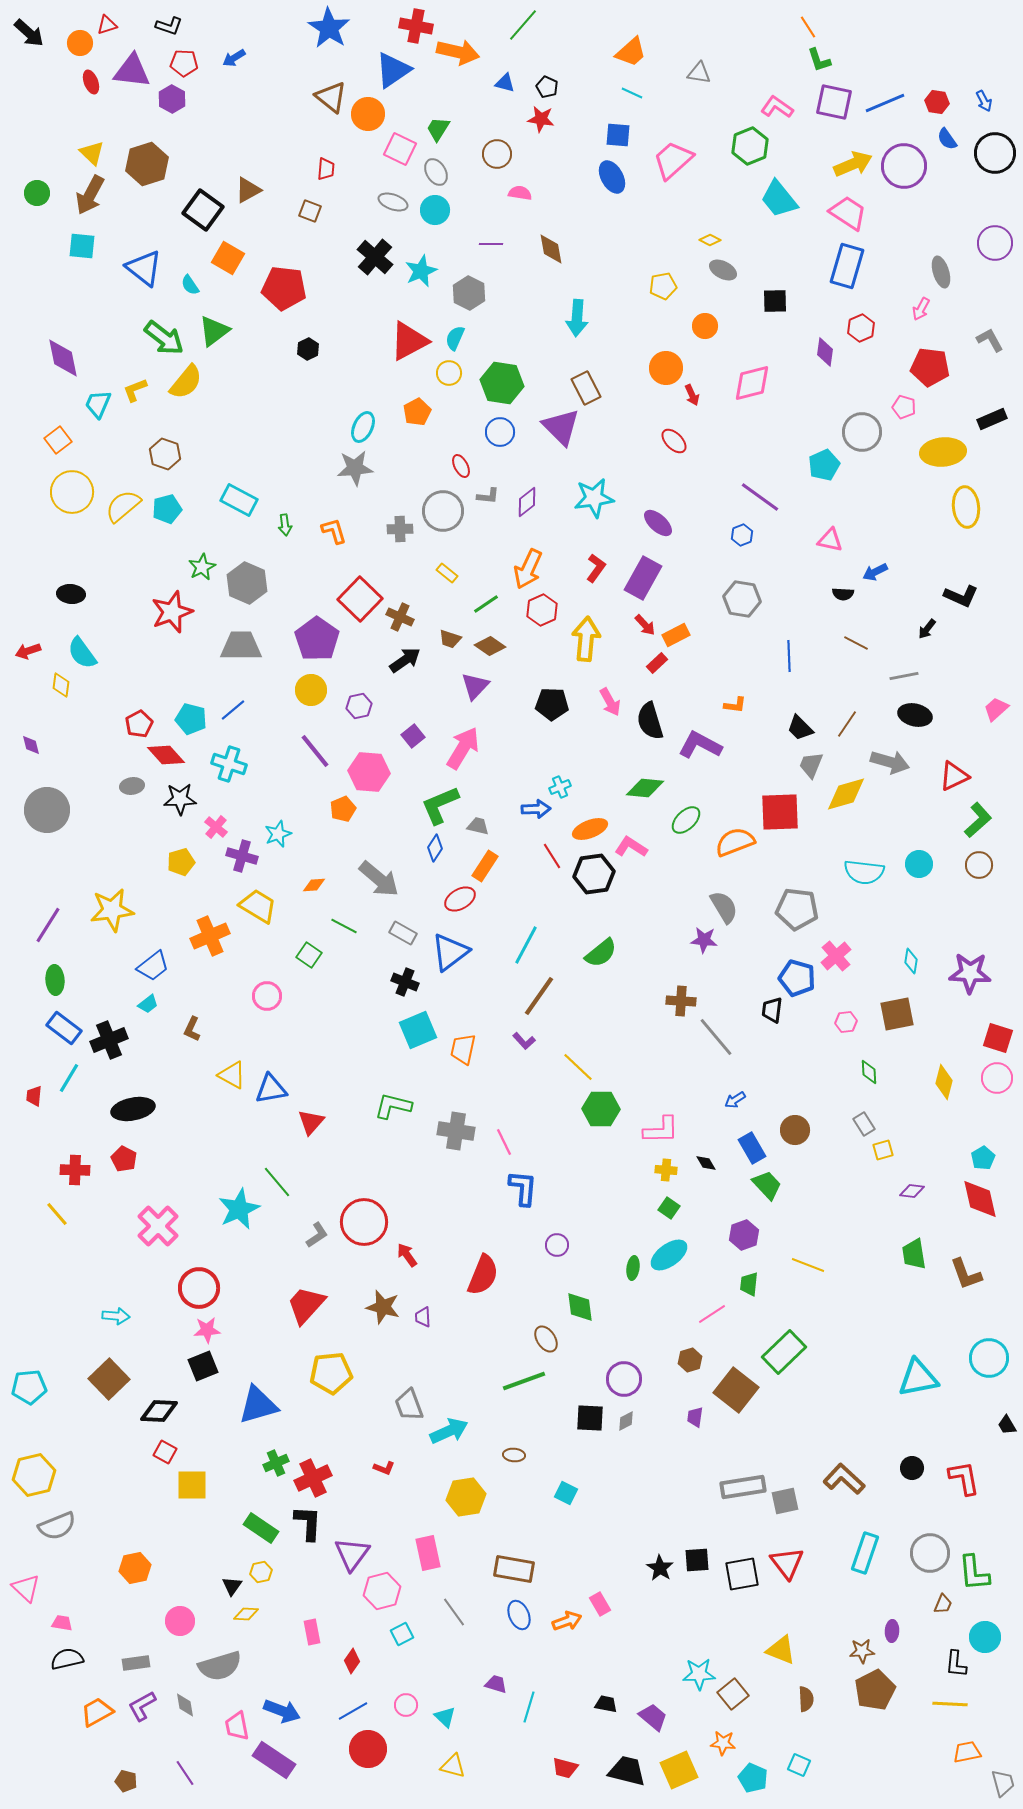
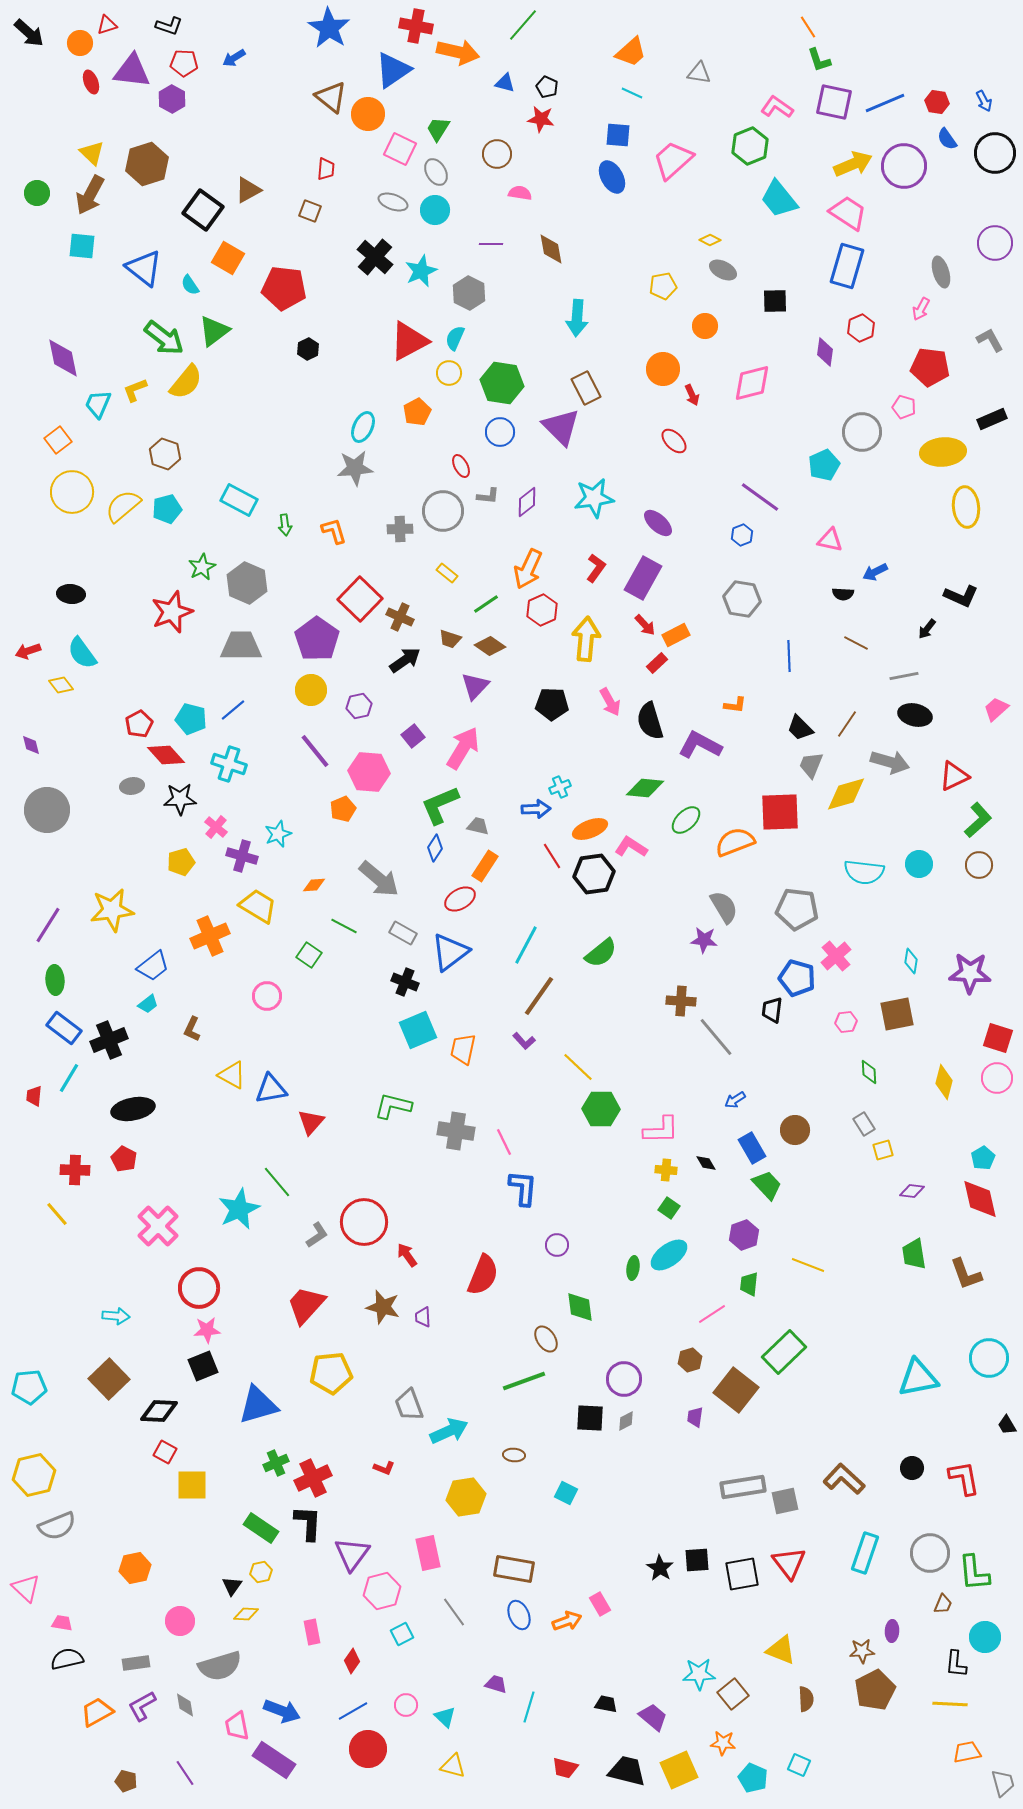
orange circle at (666, 368): moved 3 px left, 1 px down
yellow diamond at (61, 685): rotated 45 degrees counterclockwise
red triangle at (787, 1563): moved 2 px right
